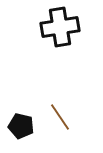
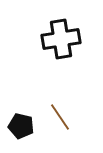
black cross: moved 1 px right, 12 px down
